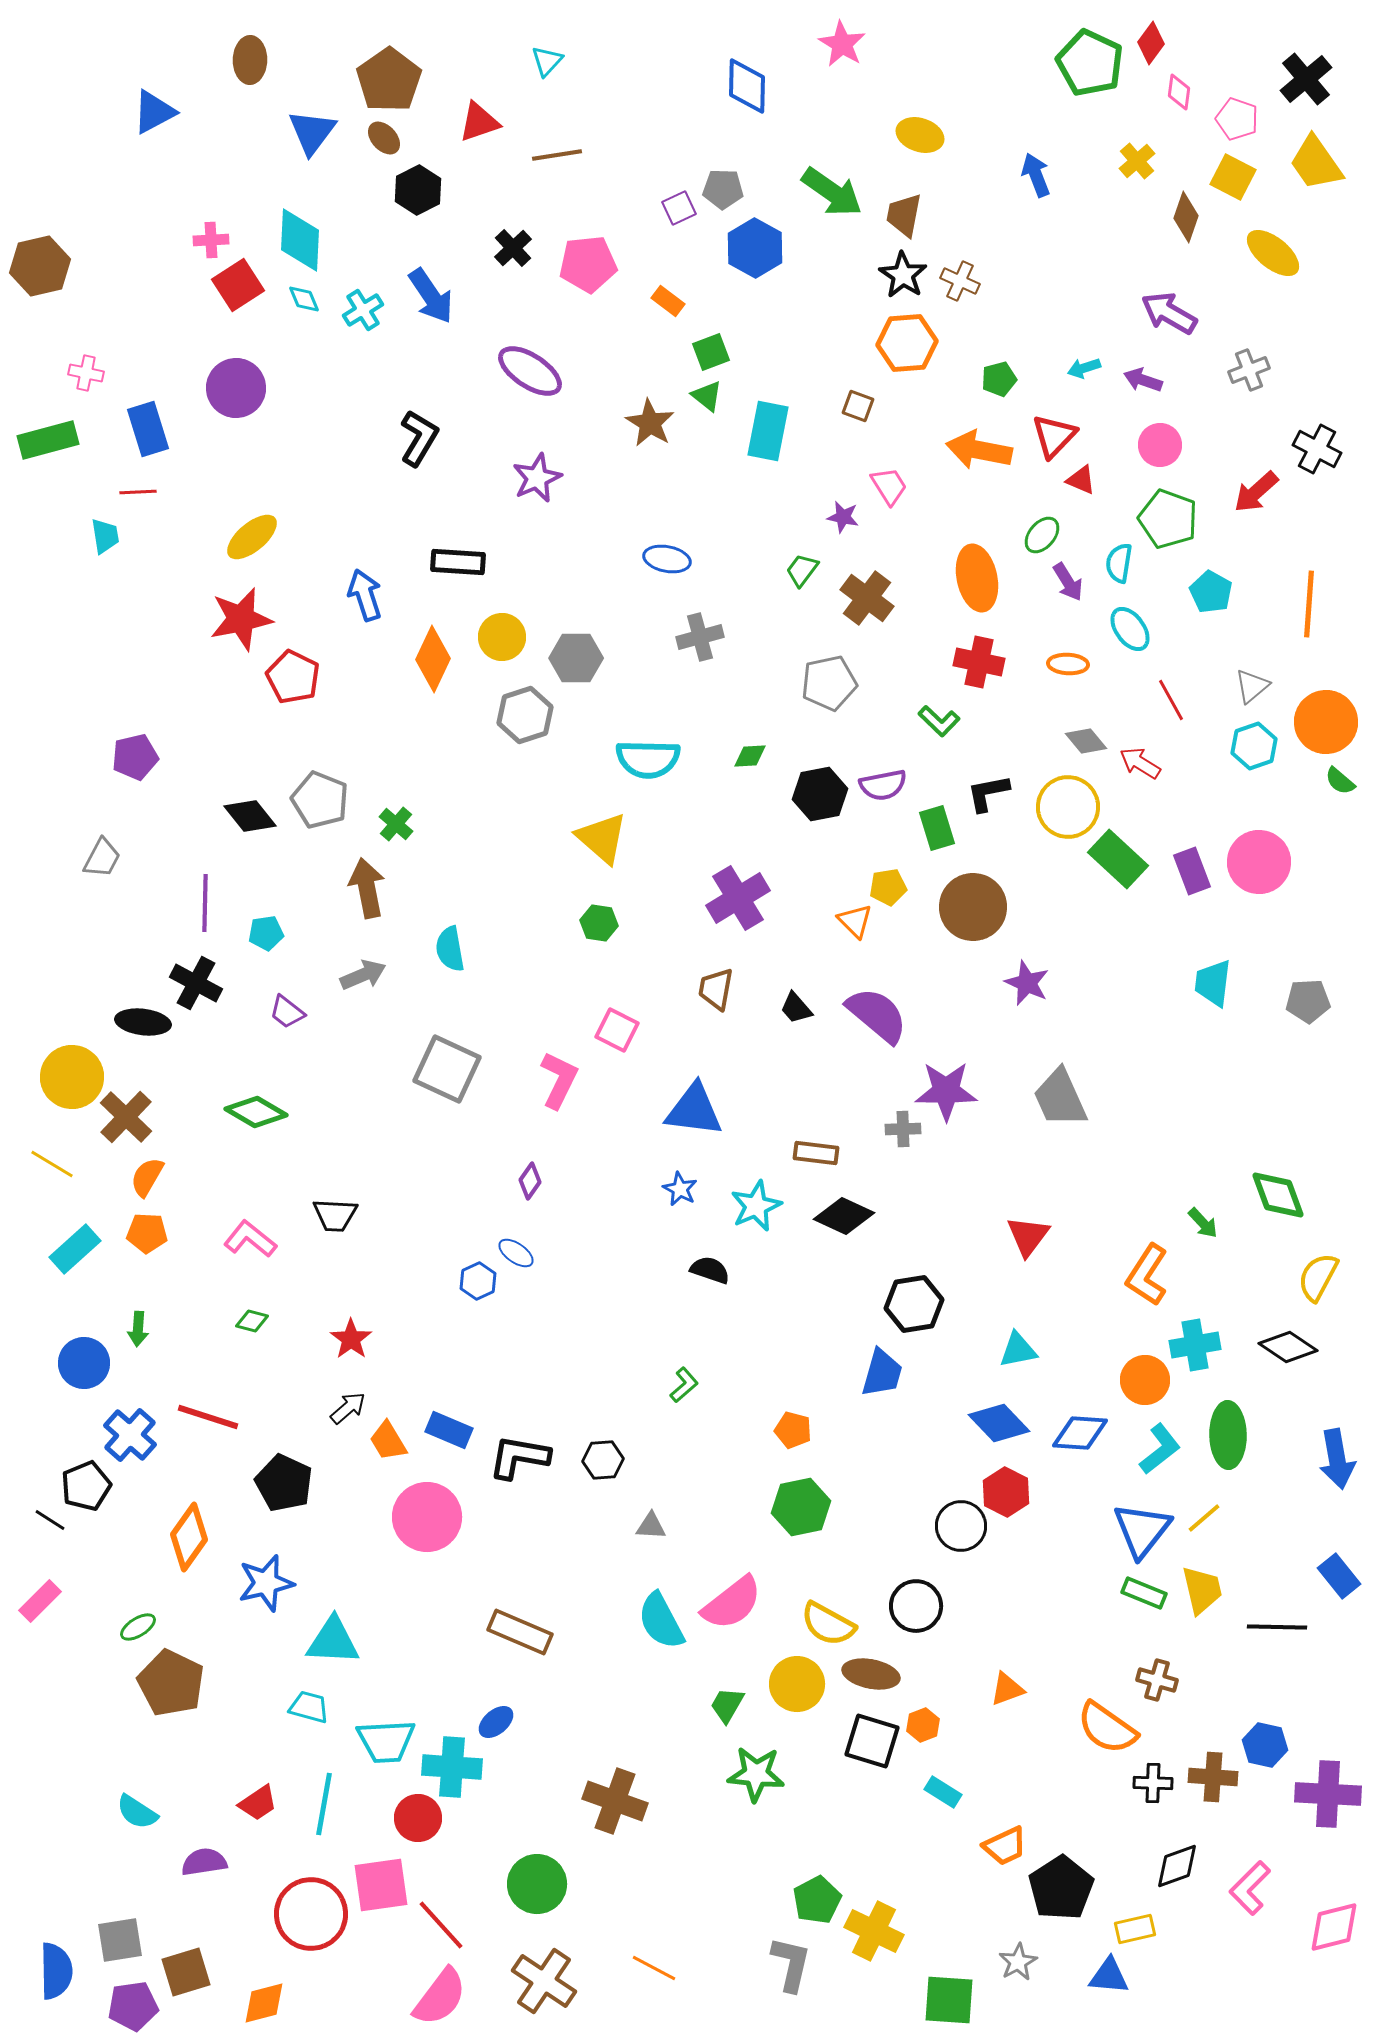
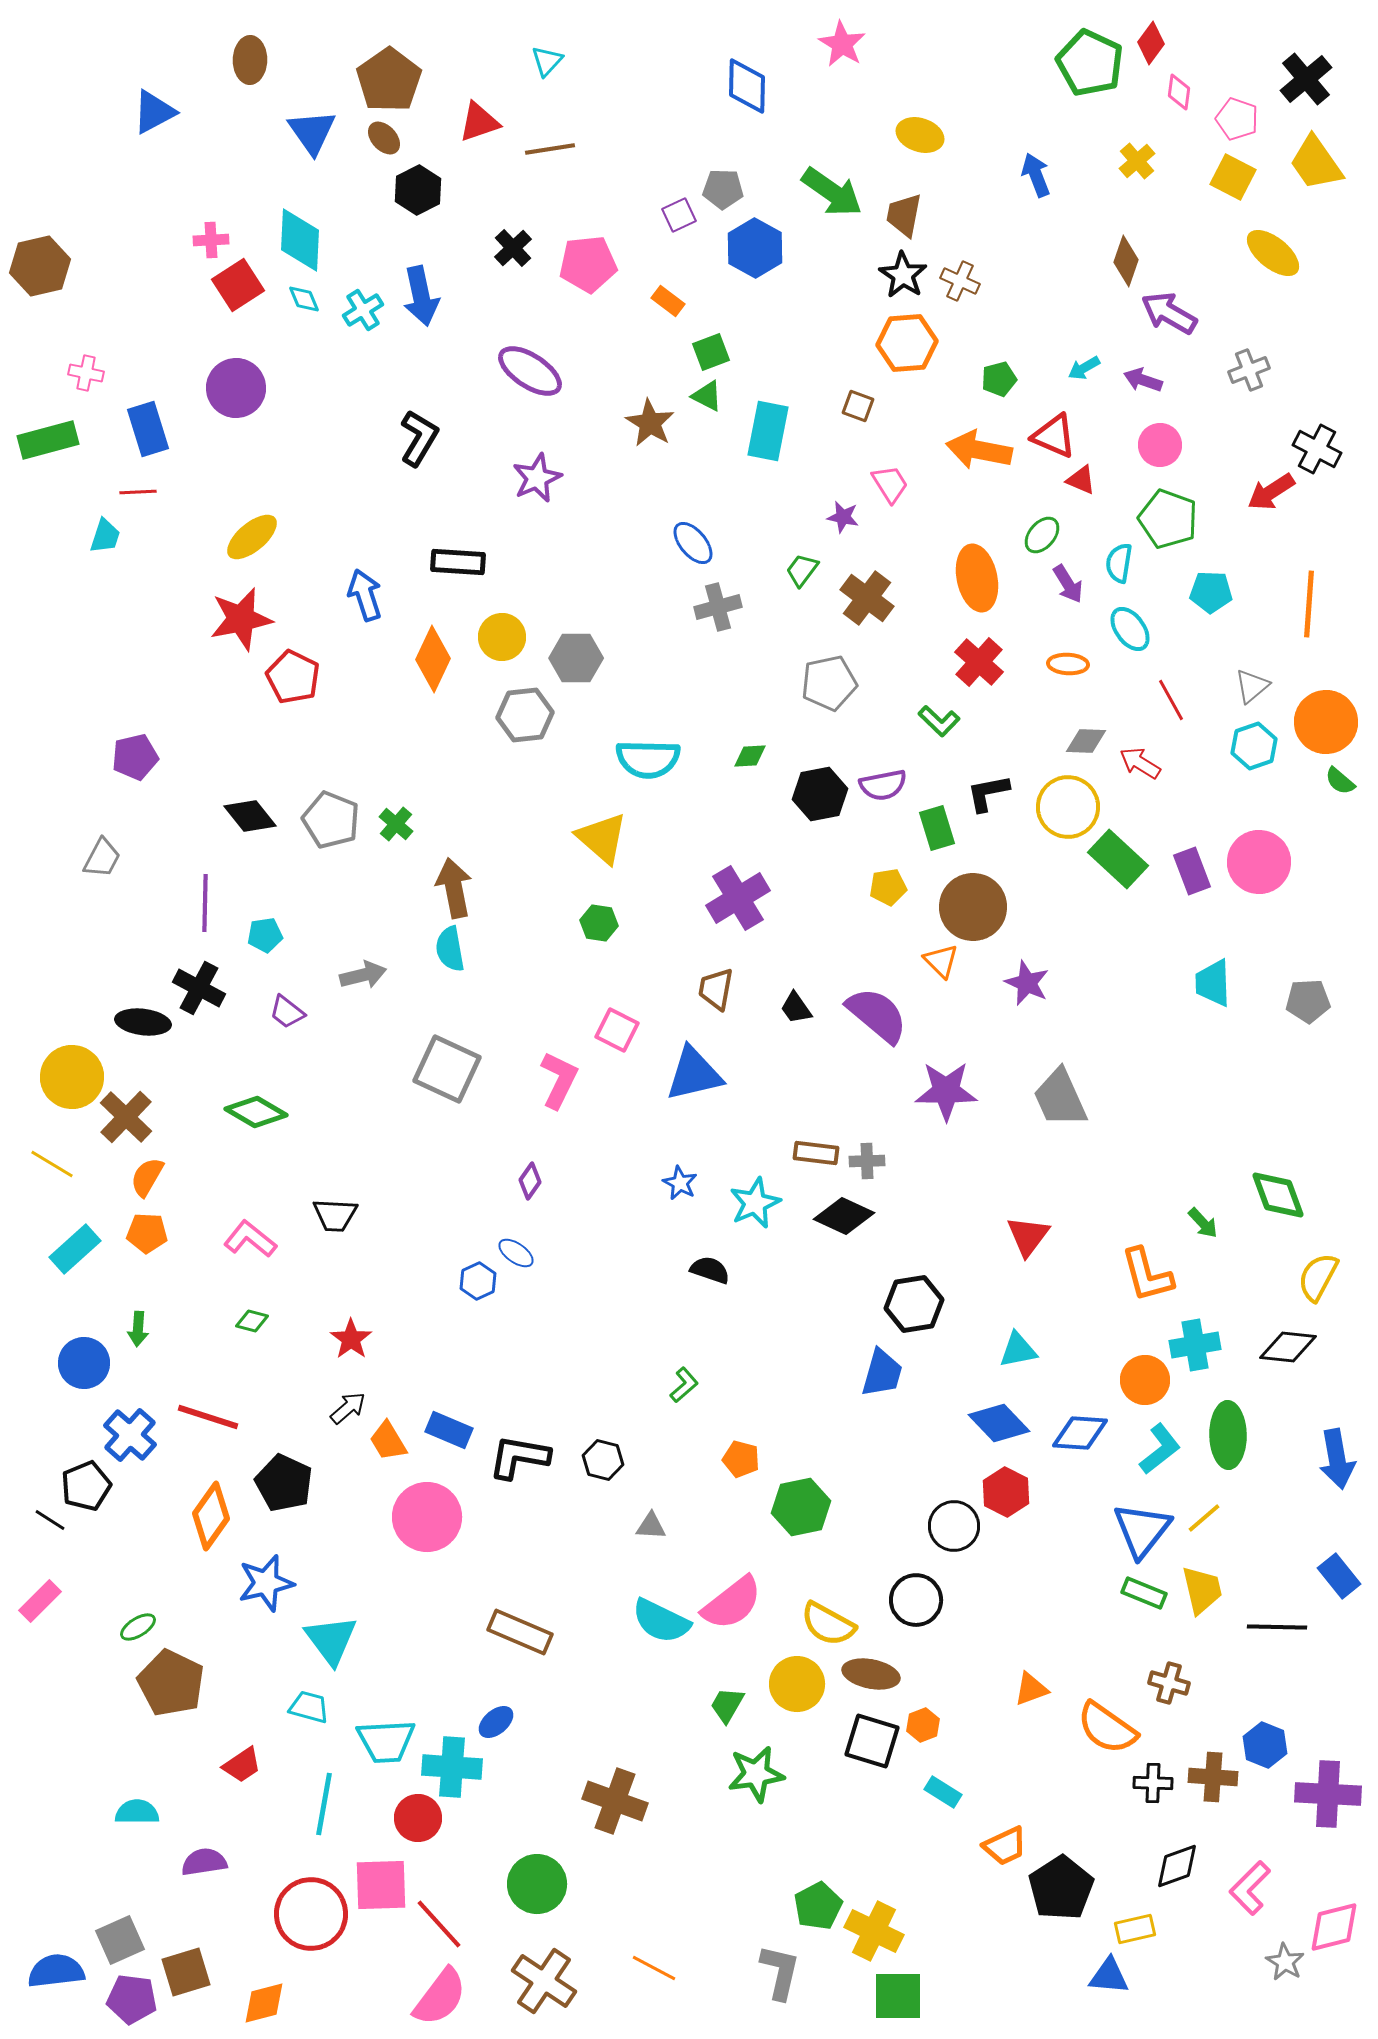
blue triangle at (312, 132): rotated 12 degrees counterclockwise
brown line at (557, 155): moved 7 px left, 6 px up
purple square at (679, 208): moved 7 px down
brown diamond at (1186, 217): moved 60 px left, 44 px down
blue arrow at (431, 296): moved 10 px left; rotated 22 degrees clockwise
cyan arrow at (1084, 368): rotated 12 degrees counterclockwise
green triangle at (707, 396): rotated 12 degrees counterclockwise
red triangle at (1054, 436): rotated 51 degrees counterclockwise
pink trapezoid at (889, 486): moved 1 px right, 2 px up
red arrow at (1256, 492): moved 15 px right; rotated 9 degrees clockwise
cyan trapezoid at (105, 536): rotated 27 degrees clockwise
blue ellipse at (667, 559): moved 26 px right, 16 px up; rotated 39 degrees clockwise
purple arrow at (1068, 582): moved 2 px down
cyan pentagon at (1211, 592): rotated 27 degrees counterclockwise
gray cross at (700, 637): moved 18 px right, 30 px up
red cross at (979, 662): rotated 30 degrees clockwise
gray hexagon at (525, 715): rotated 12 degrees clockwise
gray diamond at (1086, 741): rotated 48 degrees counterclockwise
gray pentagon at (320, 800): moved 11 px right, 20 px down
brown arrow at (367, 888): moved 87 px right
orange triangle at (855, 921): moved 86 px right, 40 px down
cyan pentagon at (266, 933): moved 1 px left, 2 px down
gray arrow at (363, 975): rotated 9 degrees clockwise
black cross at (196, 983): moved 3 px right, 5 px down
cyan trapezoid at (1213, 983): rotated 9 degrees counterclockwise
black trapezoid at (796, 1008): rotated 6 degrees clockwise
blue triangle at (694, 1110): moved 36 px up; rotated 20 degrees counterclockwise
gray cross at (903, 1129): moved 36 px left, 32 px down
blue star at (680, 1189): moved 6 px up
cyan star at (756, 1206): moved 1 px left, 3 px up
orange L-shape at (1147, 1275): rotated 48 degrees counterclockwise
black diamond at (1288, 1347): rotated 28 degrees counterclockwise
orange pentagon at (793, 1430): moved 52 px left, 29 px down
black hexagon at (603, 1460): rotated 18 degrees clockwise
black circle at (961, 1526): moved 7 px left
orange diamond at (189, 1537): moved 22 px right, 21 px up
black circle at (916, 1606): moved 6 px up
cyan semicircle at (661, 1621): rotated 36 degrees counterclockwise
cyan triangle at (333, 1641): moved 2 px left, 1 px up; rotated 50 degrees clockwise
brown cross at (1157, 1680): moved 12 px right, 3 px down
orange triangle at (1007, 1689): moved 24 px right
blue hexagon at (1265, 1745): rotated 9 degrees clockwise
green star at (756, 1774): rotated 14 degrees counterclockwise
red trapezoid at (258, 1803): moved 16 px left, 38 px up
cyan semicircle at (137, 1812): rotated 147 degrees clockwise
pink square at (381, 1885): rotated 6 degrees clockwise
green pentagon at (817, 1900): moved 1 px right, 6 px down
red line at (441, 1925): moved 2 px left, 1 px up
gray square at (120, 1940): rotated 15 degrees counterclockwise
gray star at (1018, 1962): moved 267 px right; rotated 12 degrees counterclockwise
gray L-shape at (791, 1964): moved 11 px left, 8 px down
blue semicircle at (56, 1971): rotated 96 degrees counterclockwise
green square at (949, 2000): moved 51 px left, 4 px up; rotated 4 degrees counterclockwise
purple pentagon at (133, 2006): moved 1 px left, 7 px up; rotated 15 degrees clockwise
